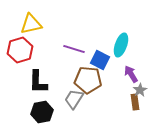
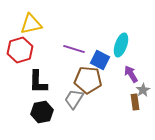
gray star: moved 3 px right
